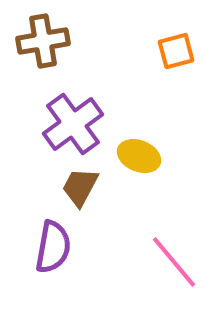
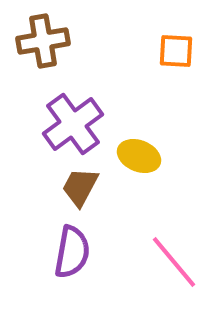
orange square: rotated 18 degrees clockwise
purple semicircle: moved 19 px right, 5 px down
